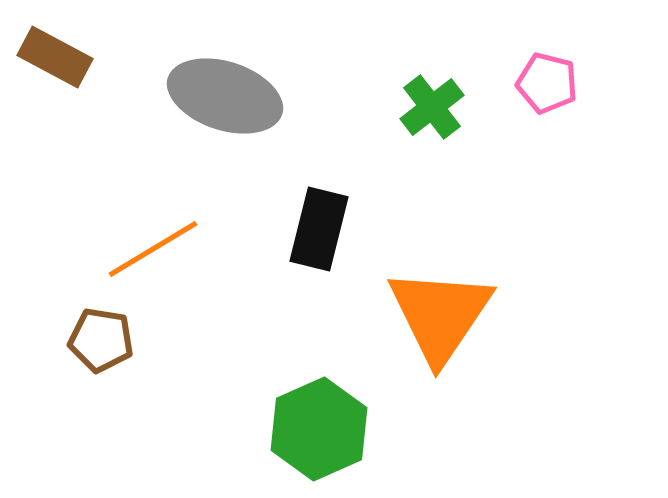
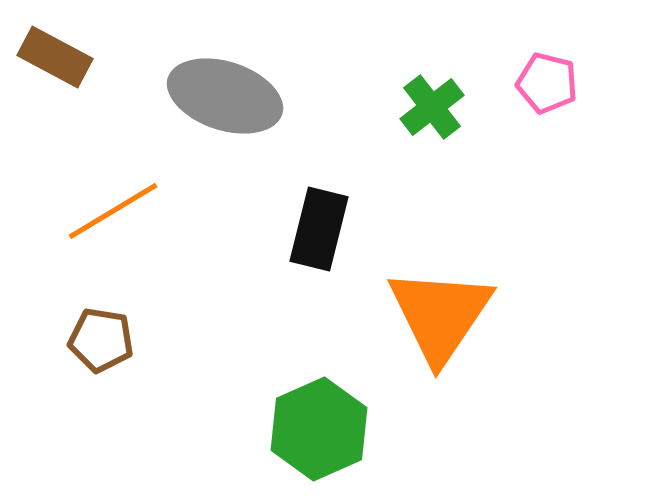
orange line: moved 40 px left, 38 px up
